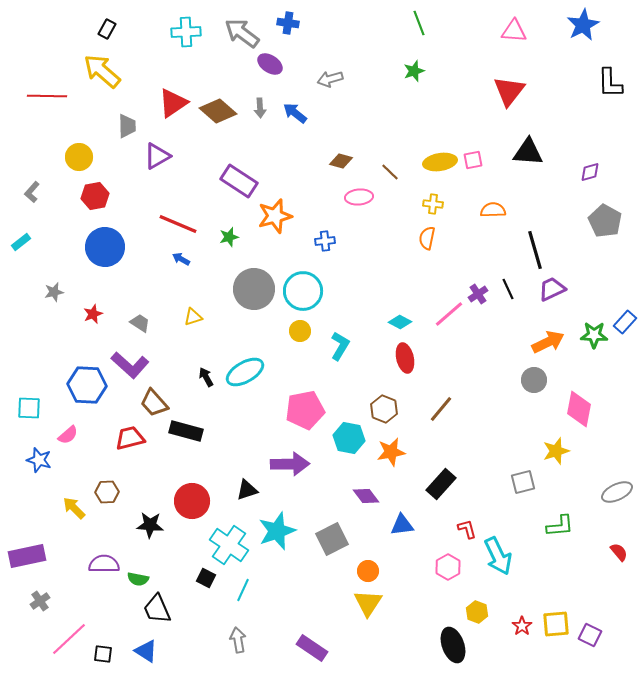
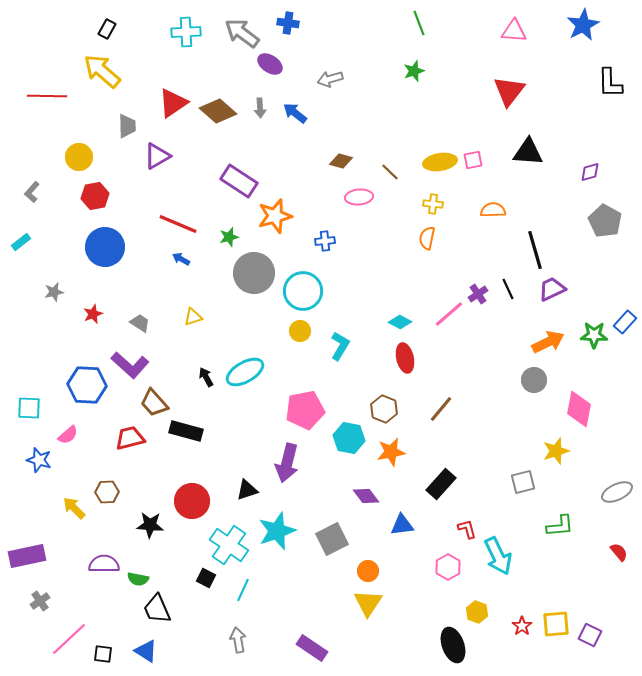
gray circle at (254, 289): moved 16 px up
purple arrow at (290, 464): moved 3 px left, 1 px up; rotated 105 degrees clockwise
